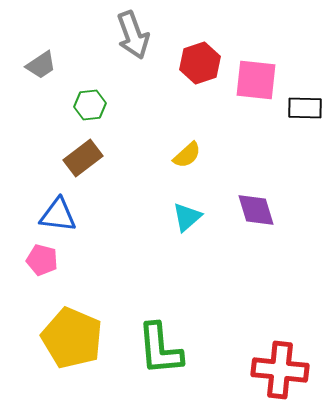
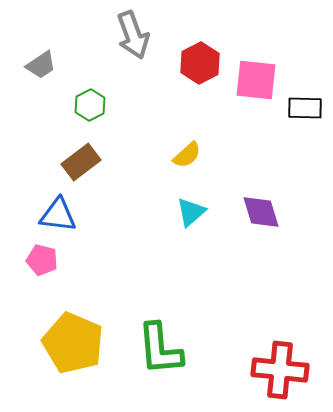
red hexagon: rotated 9 degrees counterclockwise
green hexagon: rotated 20 degrees counterclockwise
brown rectangle: moved 2 px left, 4 px down
purple diamond: moved 5 px right, 2 px down
cyan triangle: moved 4 px right, 5 px up
yellow pentagon: moved 1 px right, 5 px down
